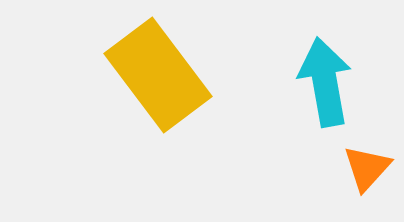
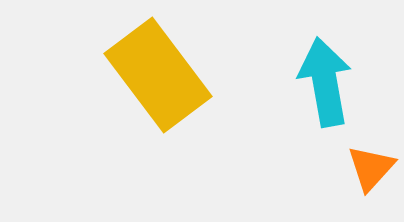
orange triangle: moved 4 px right
